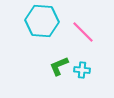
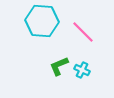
cyan cross: rotated 21 degrees clockwise
